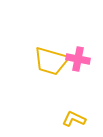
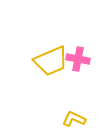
yellow trapezoid: rotated 39 degrees counterclockwise
